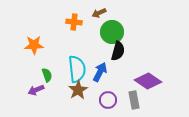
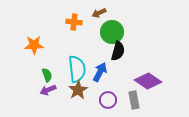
purple arrow: moved 12 px right
